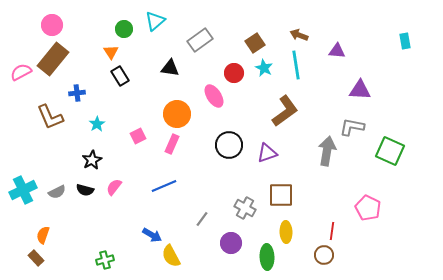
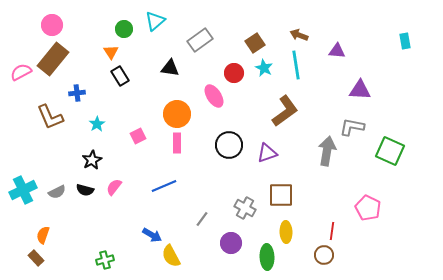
pink rectangle at (172, 144): moved 5 px right, 1 px up; rotated 24 degrees counterclockwise
